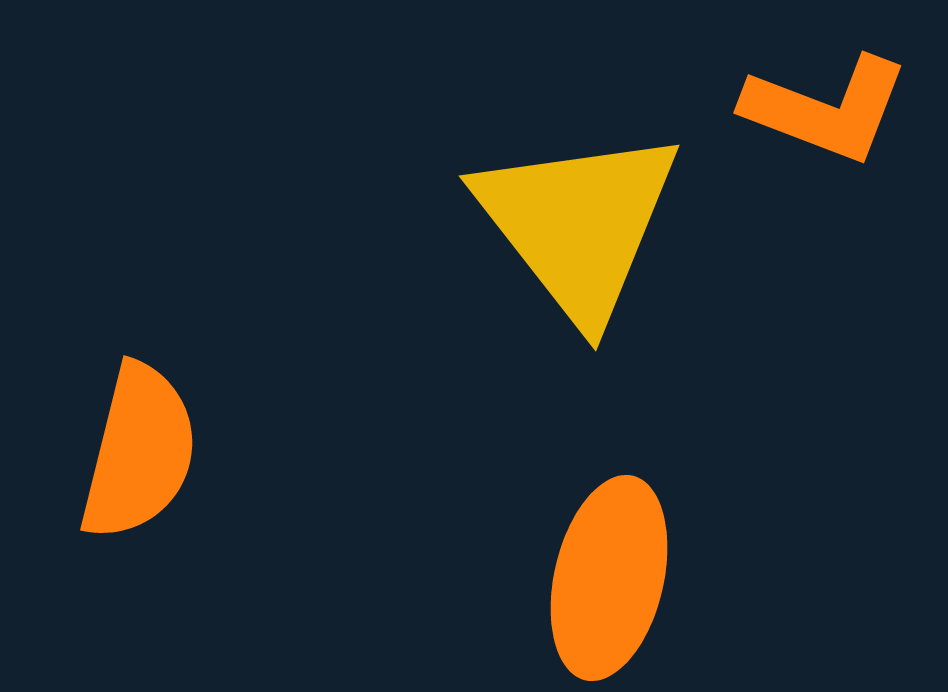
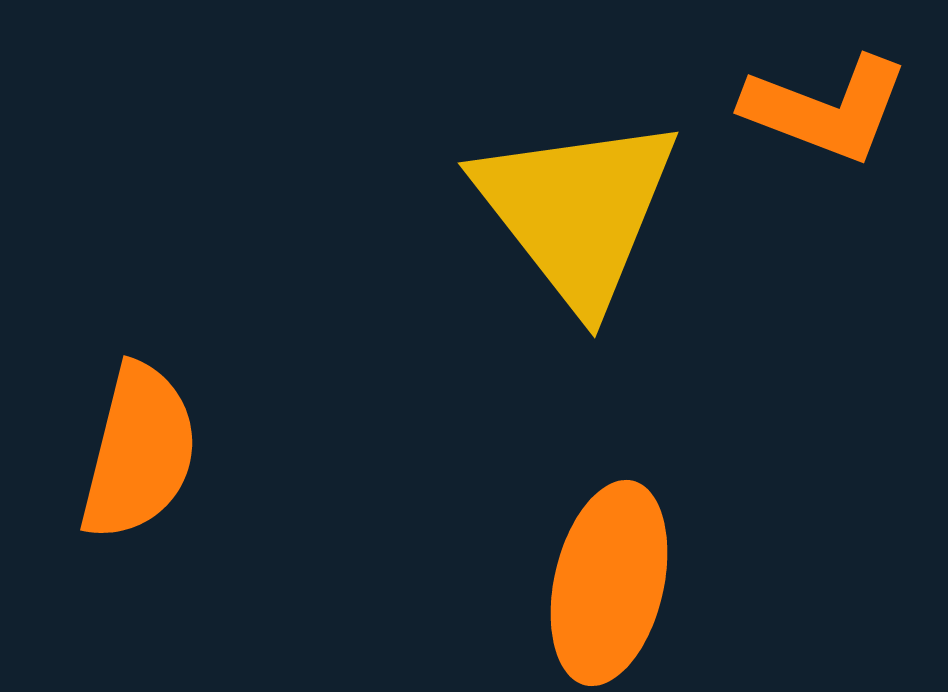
yellow triangle: moved 1 px left, 13 px up
orange ellipse: moved 5 px down
